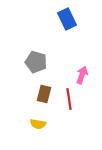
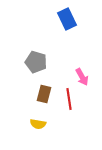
pink arrow: moved 2 px down; rotated 132 degrees clockwise
